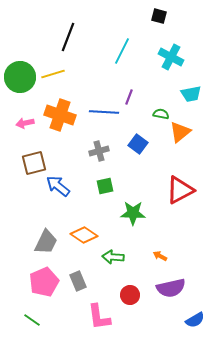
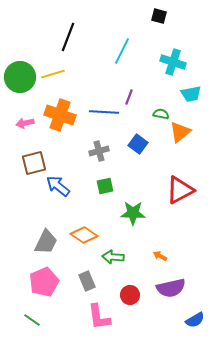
cyan cross: moved 2 px right, 5 px down; rotated 10 degrees counterclockwise
gray rectangle: moved 9 px right
